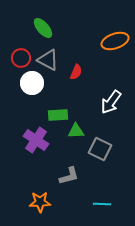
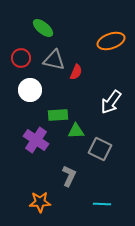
green ellipse: rotated 10 degrees counterclockwise
orange ellipse: moved 4 px left
gray triangle: moved 6 px right; rotated 15 degrees counterclockwise
white circle: moved 2 px left, 7 px down
gray L-shape: rotated 50 degrees counterclockwise
